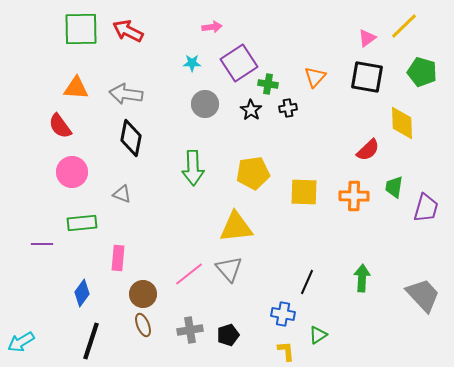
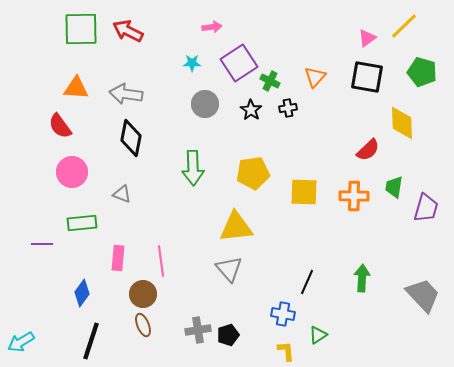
green cross at (268, 84): moved 2 px right, 3 px up; rotated 18 degrees clockwise
pink line at (189, 274): moved 28 px left, 13 px up; rotated 60 degrees counterclockwise
gray cross at (190, 330): moved 8 px right
